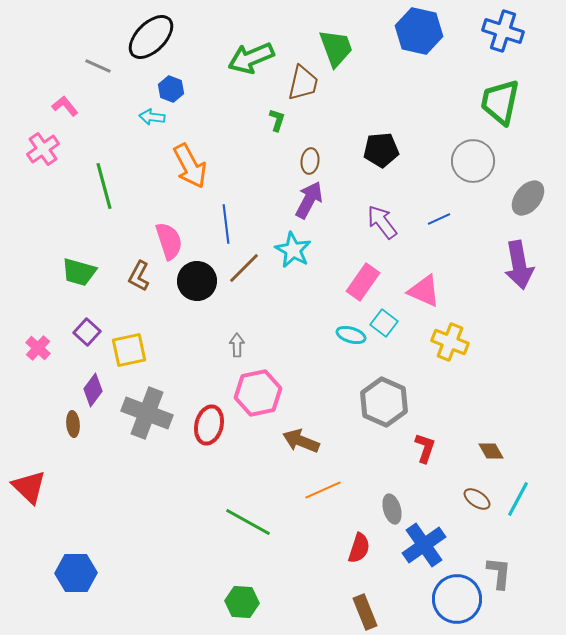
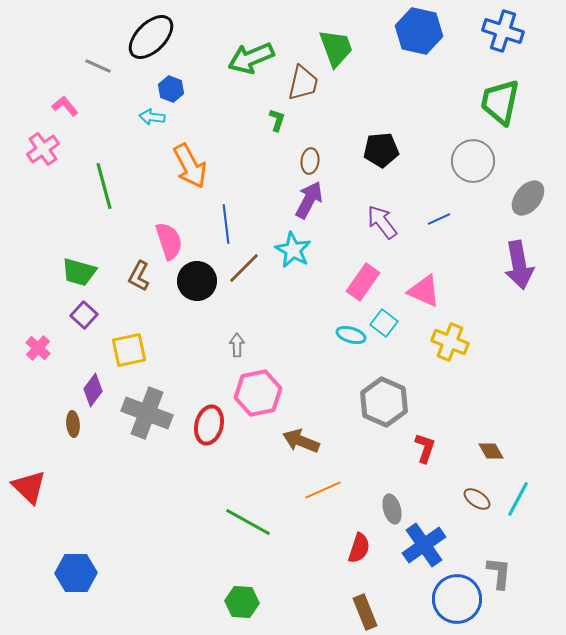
purple square at (87, 332): moved 3 px left, 17 px up
